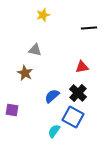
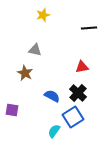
blue semicircle: rotated 70 degrees clockwise
blue square: rotated 30 degrees clockwise
